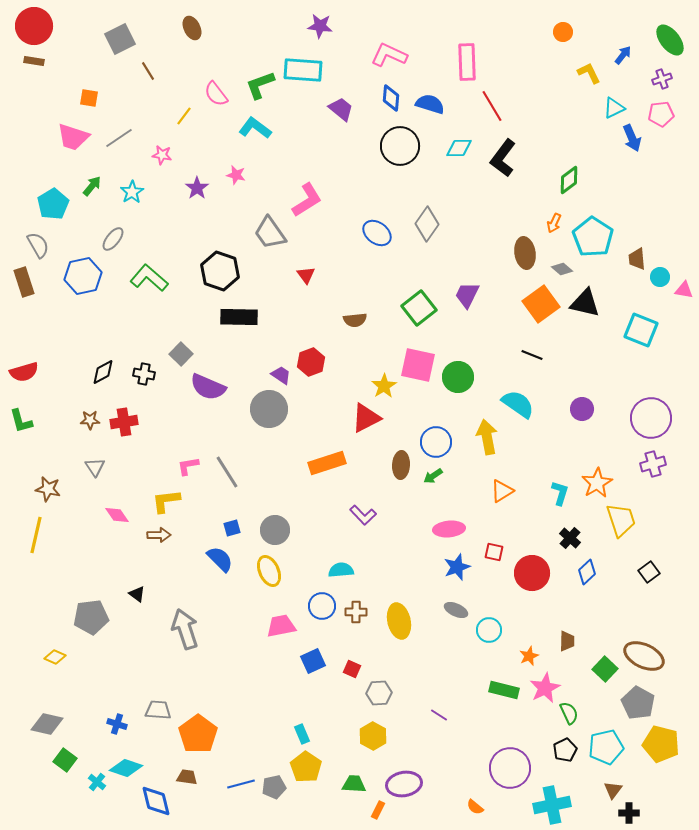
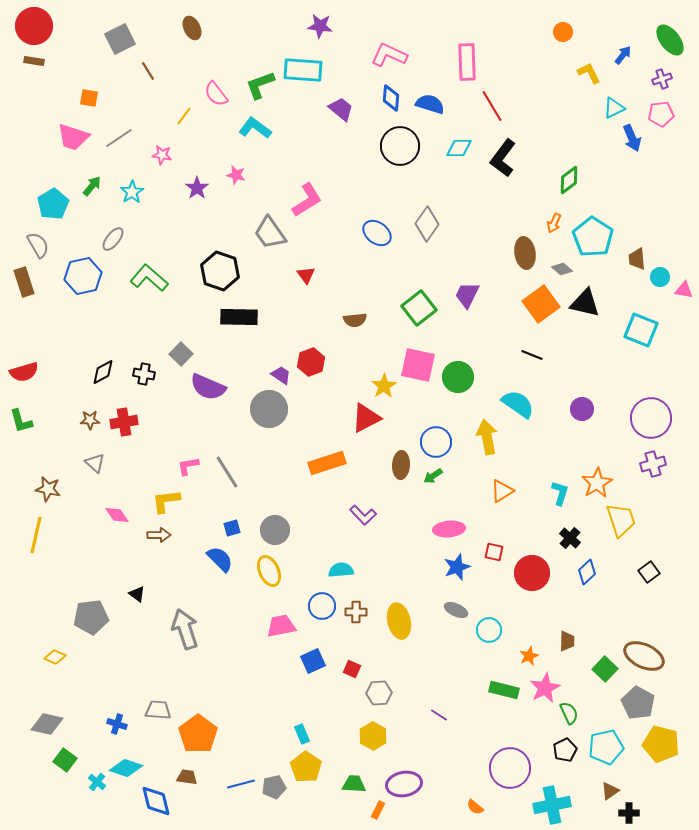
gray triangle at (95, 467): moved 4 px up; rotated 15 degrees counterclockwise
brown triangle at (613, 790): moved 3 px left, 1 px down; rotated 18 degrees clockwise
